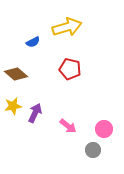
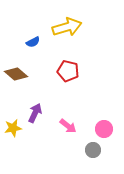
red pentagon: moved 2 px left, 2 px down
yellow star: moved 22 px down
